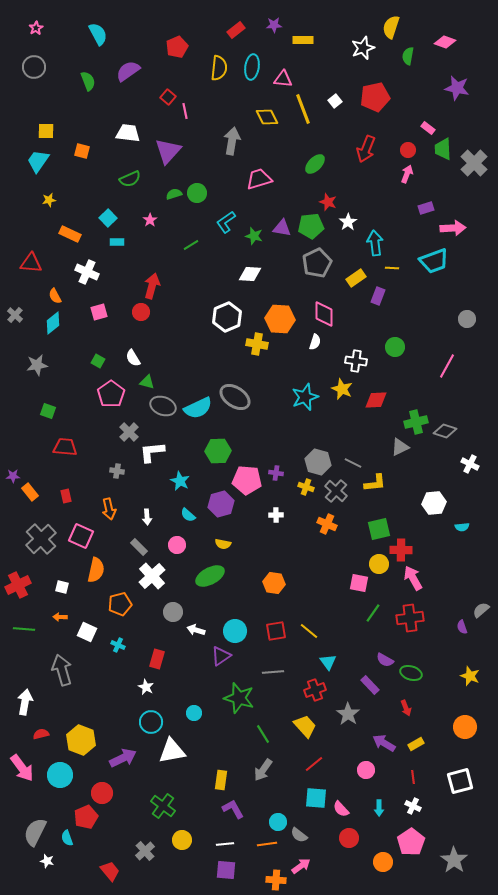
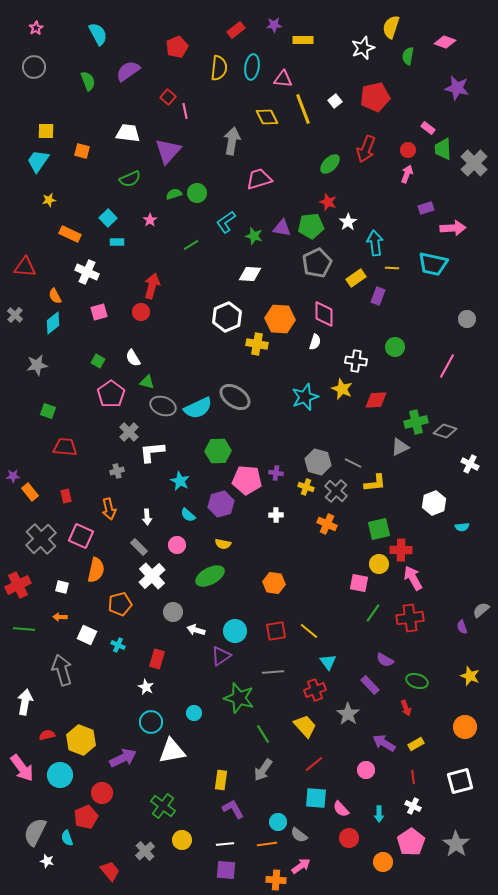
green ellipse at (315, 164): moved 15 px right
cyan trapezoid at (434, 261): moved 1 px left, 3 px down; rotated 32 degrees clockwise
red triangle at (31, 263): moved 6 px left, 4 px down
gray cross at (117, 471): rotated 24 degrees counterclockwise
white hexagon at (434, 503): rotated 15 degrees counterclockwise
white square at (87, 632): moved 3 px down
green ellipse at (411, 673): moved 6 px right, 8 px down
red semicircle at (41, 734): moved 6 px right, 1 px down
cyan arrow at (379, 808): moved 6 px down
gray star at (454, 860): moved 2 px right, 16 px up
